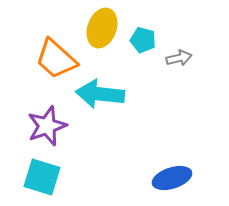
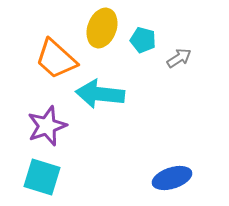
gray arrow: rotated 20 degrees counterclockwise
